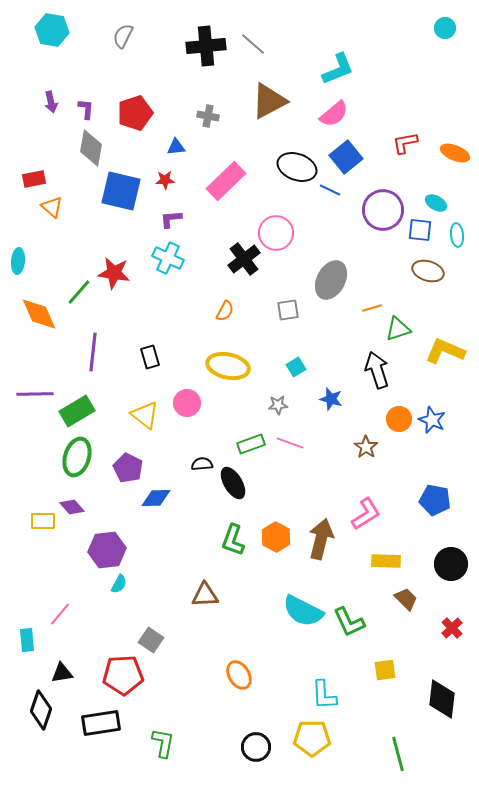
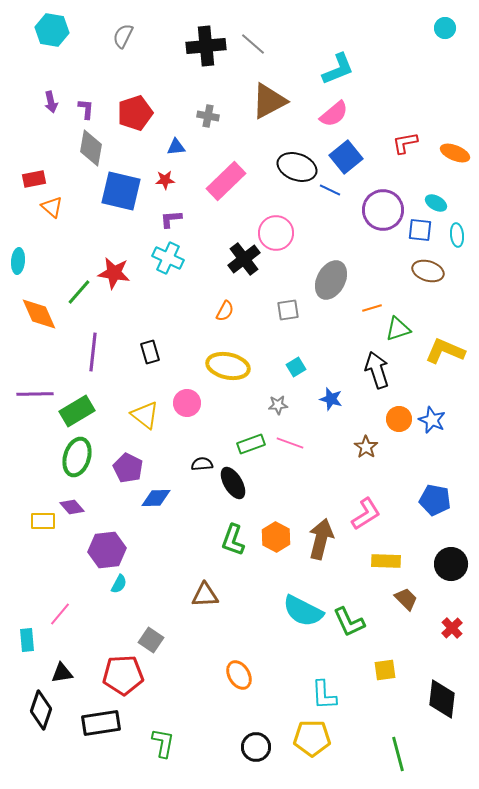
black rectangle at (150, 357): moved 5 px up
